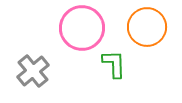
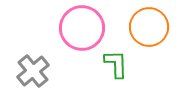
orange circle: moved 2 px right
green L-shape: moved 2 px right
